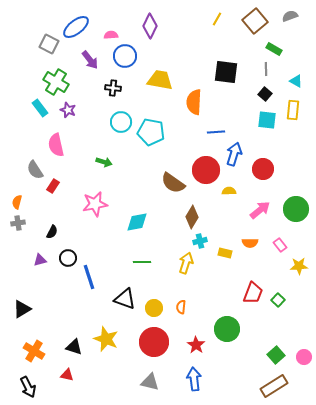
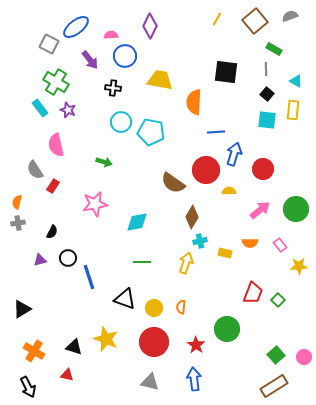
black square at (265, 94): moved 2 px right
